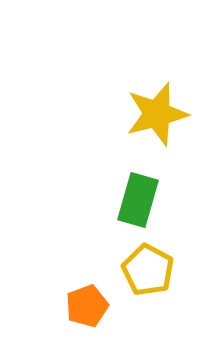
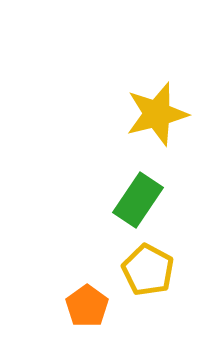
green rectangle: rotated 18 degrees clockwise
orange pentagon: rotated 15 degrees counterclockwise
